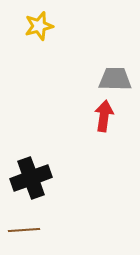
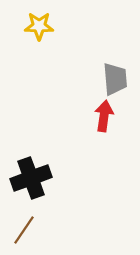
yellow star: rotated 16 degrees clockwise
gray trapezoid: rotated 84 degrees clockwise
brown line: rotated 52 degrees counterclockwise
